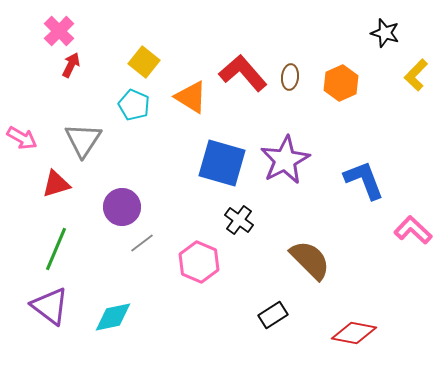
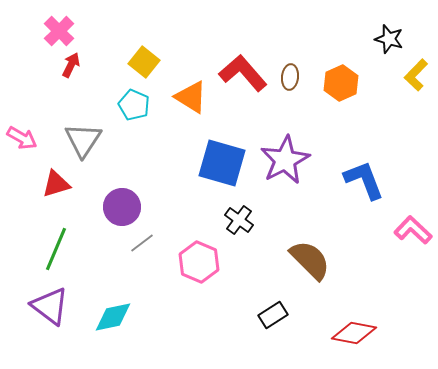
black star: moved 4 px right, 6 px down
